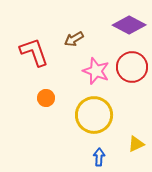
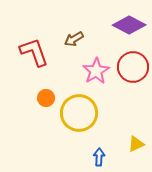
red circle: moved 1 px right
pink star: rotated 20 degrees clockwise
yellow circle: moved 15 px left, 2 px up
